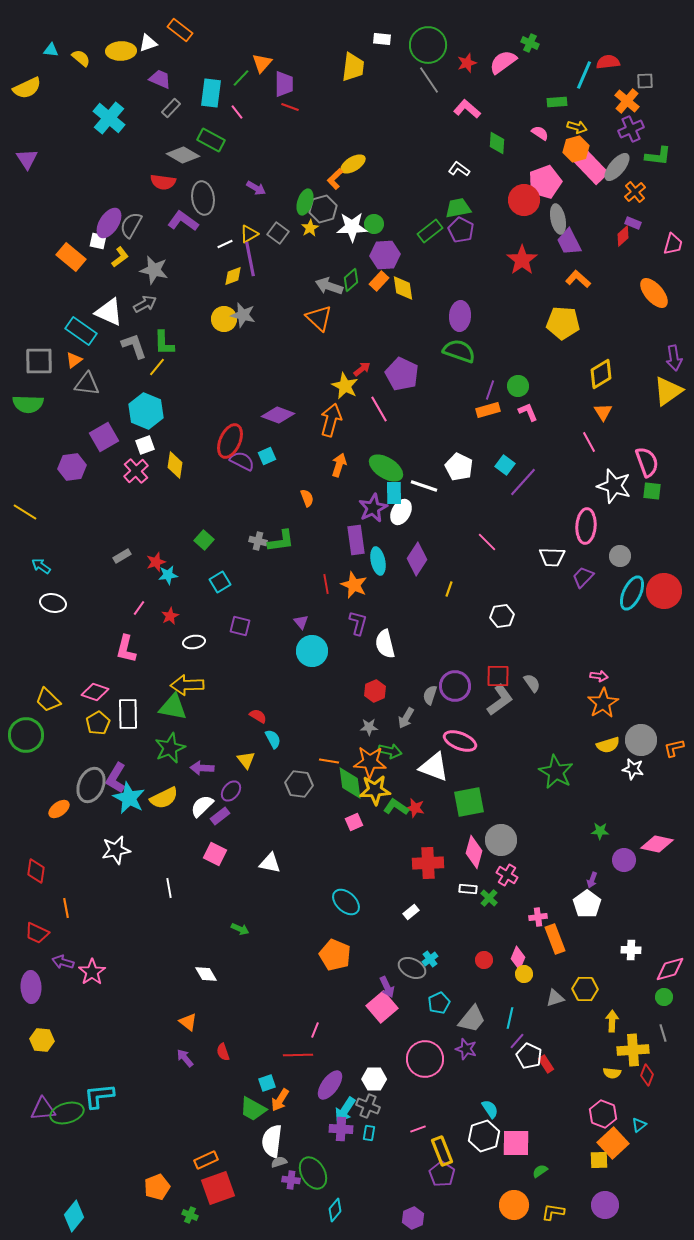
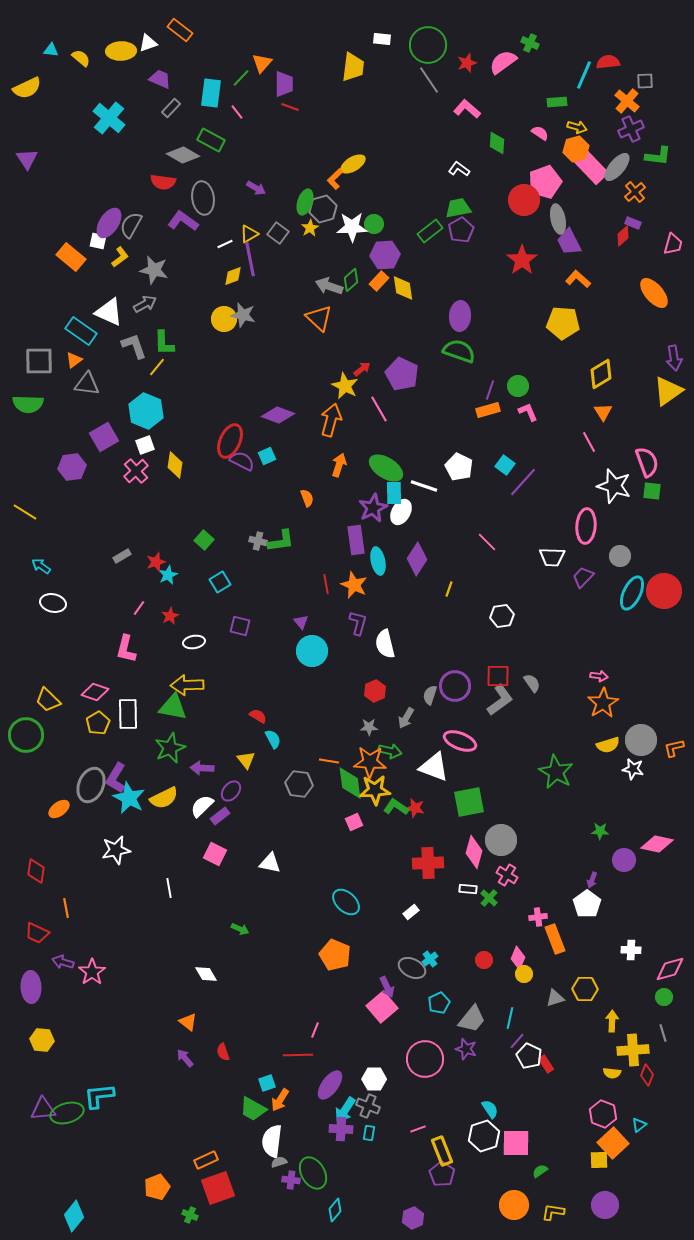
purple pentagon at (461, 230): rotated 15 degrees clockwise
cyan star at (168, 575): rotated 18 degrees counterclockwise
